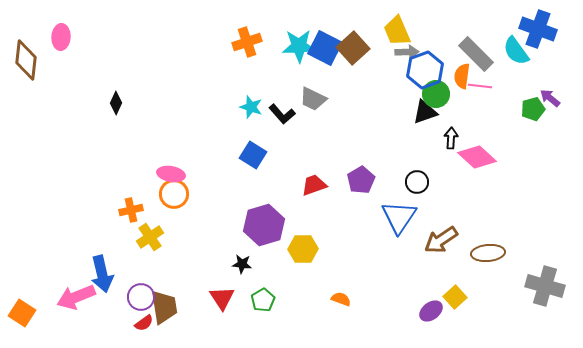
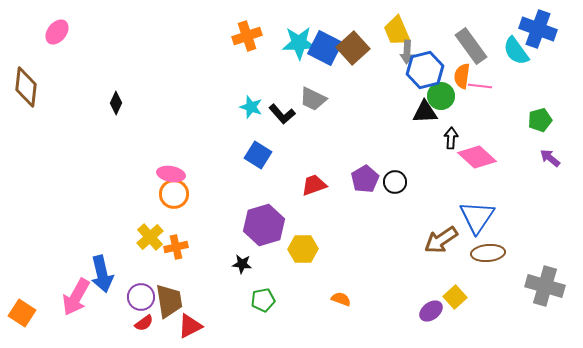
pink ellipse at (61, 37): moved 4 px left, 5 px up; rotated 35 degrees clockwise
orange cross at (247, 42): moved 6 px up
cyan star at (299, 46): moved 3 px up
gray arrow at (407, 52): rotated 95 degrees clockwise
gray rectangle at (476, 54): moved 5 px left, 8 px up; rotated 9 degrees clockwise
brown diamond at (26, 60): moved 27 px down
blue hexagon at (425, 70): rotated 6 degrees clockwise
green circle at (436, 94): moved 5 px right, 2 px down
purple arrow at (550, 98): moved 60 px down
green pentagon at (533, 109): moved 7 px right, 11 px down
black triangle at (425, 112): rotated 16 degrees clockwise
blue square at (253, 155): moved 5 px right
purple pentagon at (361, 180): moved 4 px right, 1 px up
black circle at (417, 182): moved 22 px left
orange cross at (131, 210): moved 45 px right, 37 px down
blue triangle at (399, 217): moved 78 px right
yellow cross at (150, 237): rotated 8 degrees counterclockwise
pink arrow at (76, 297): rotated 39 degrees counterclockwise
red triangle at (222, 298): moved 32 px left, 28 px down; rotated 36 degrees clockwise
green pentagon at (263, 300): rotated 20 degrees clockwise
brown trapezoid at (164, 307): moved 5 px right, 6 px up
